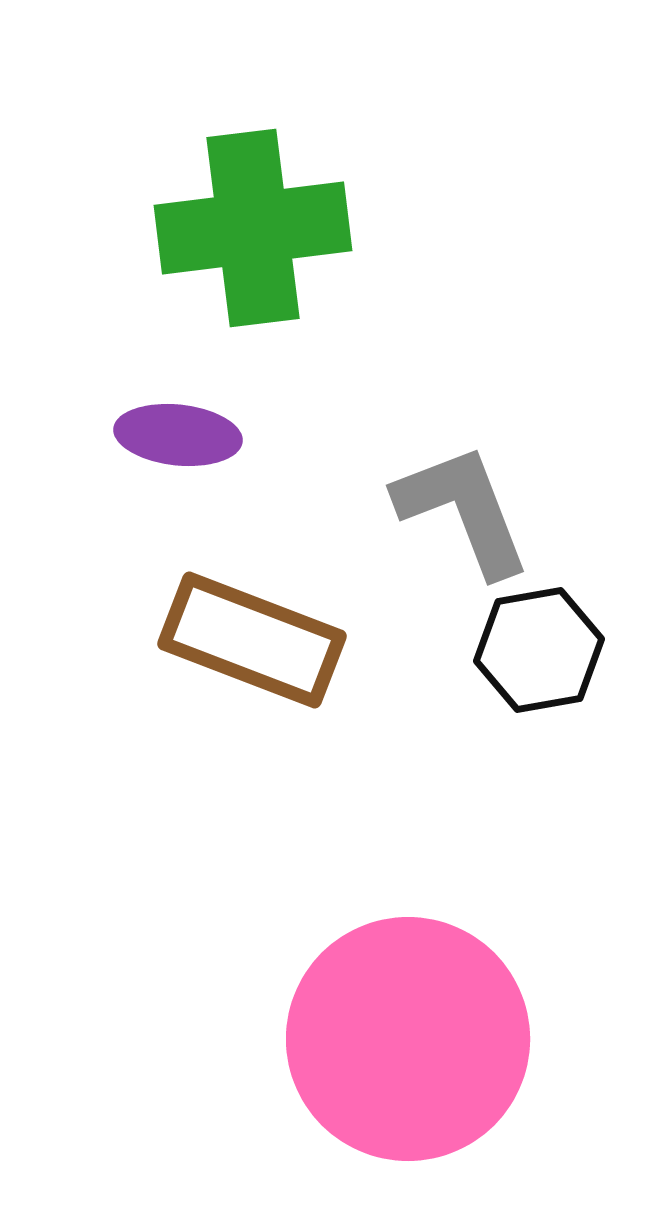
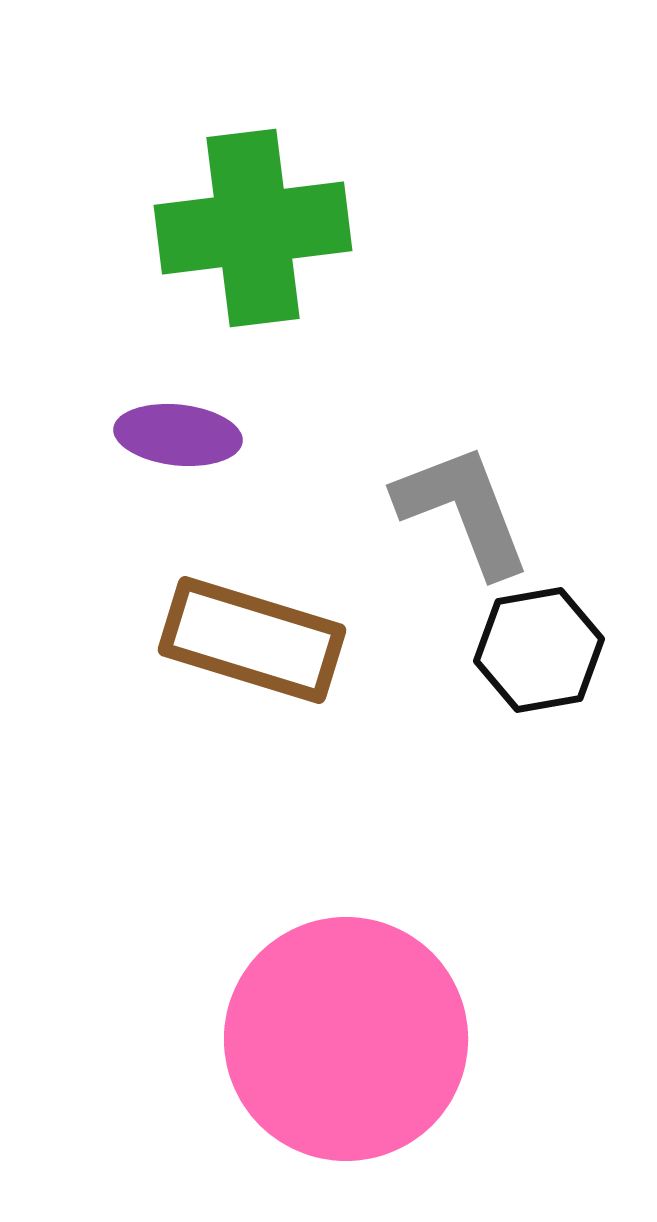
brown rectangle: rotated 4 degrees counterclockwise
pink circle: moved 62 px left
